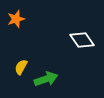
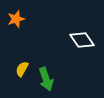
yellow semicircle: moved 1 px right, 2 px down
green arrow: rotated 90 degrees clockwise
